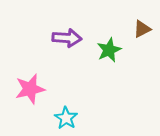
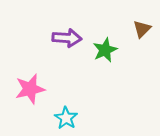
brown triangle: rotated 18 degrees counterclockwise
green star: moved 4 px left
